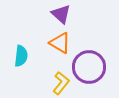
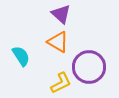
orange triangle: moved 2 px left, 1 px up
cyan semicircle: rotated 40 degrees counterclockwise
yellow L-shape: rotated 25 degrees clockwise
